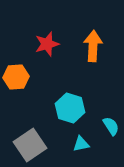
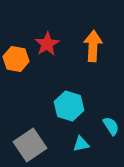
red star: rotated 15 degrees counterclockwise
orange hexagon: moved 18 px up; rotated 15 degrees clockwise
cyan hexagon: moved 1 px left, 2 px up
